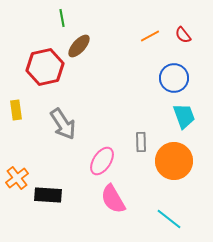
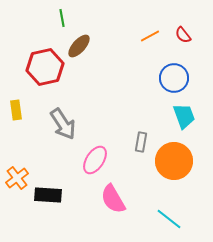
gray rectangle: rotated 12 degrees clockwise
pink ellipse: moved 7 px left, 1 px up
